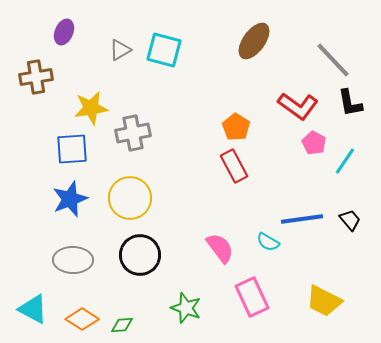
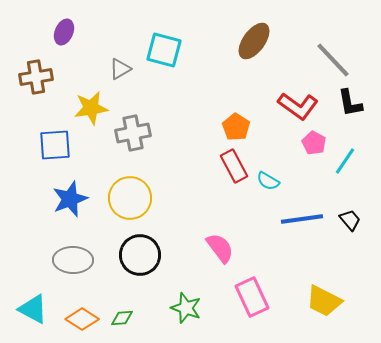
gray triangle: moved 19 px down
blue square: moved 17 px left, 4 px up
cyan semicircle: moved 61 px up
green diamond: moved 7 px up
